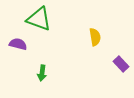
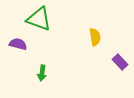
purple rectangle: moved 1 px left, 2 px up
